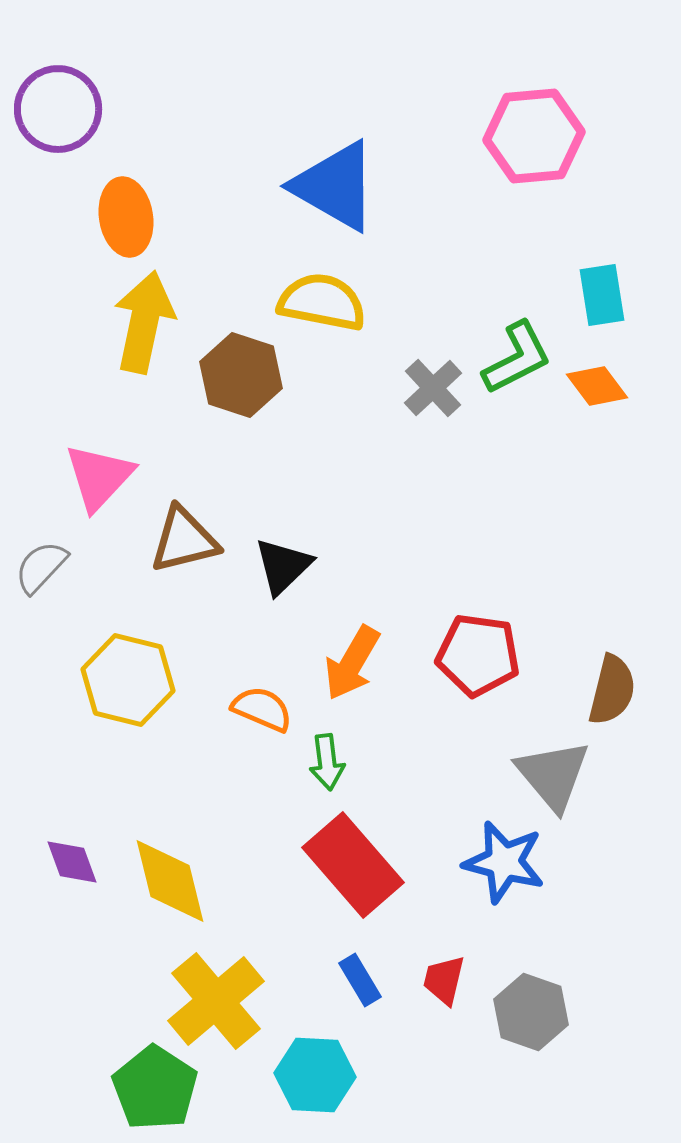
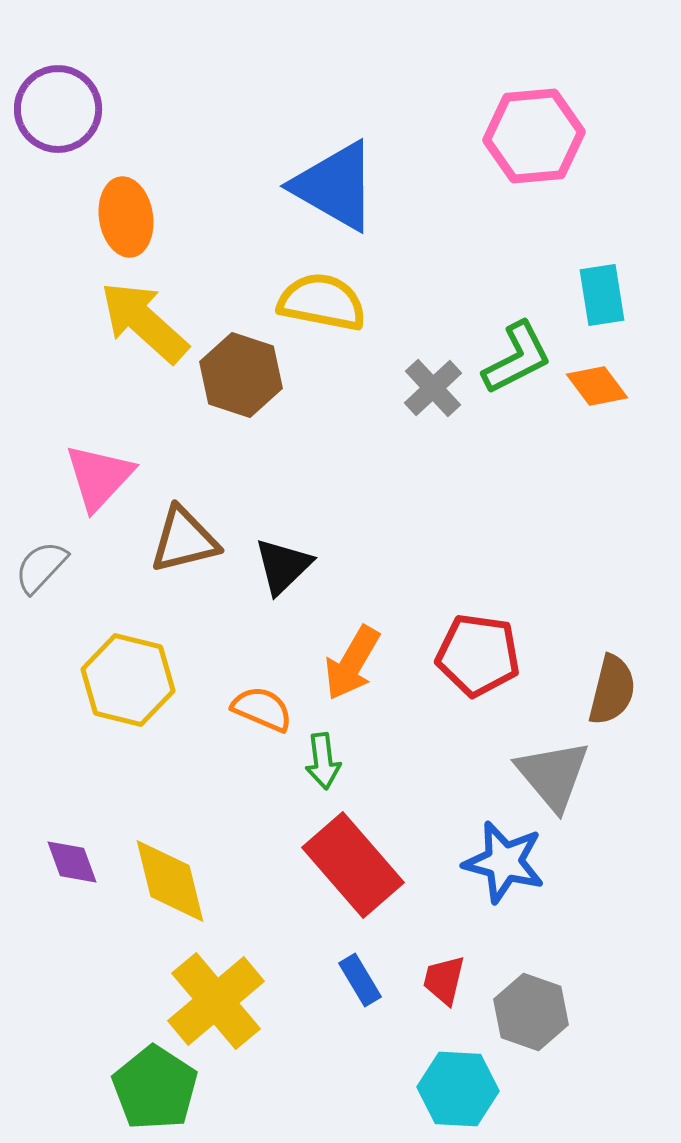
yellow arrow: rotated 60 degrees counterclockwise
green arrow: moved 4 px left, 1 px up
cyan hexagon: moved 143 px right, 14 px down
